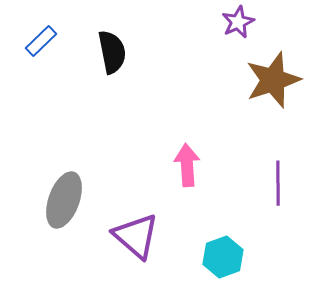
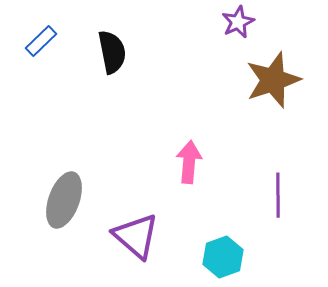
pink arrow: moved 2 px right, 3 px up; rotated 9 degrees clockwise
purple line: moved 12 px down
